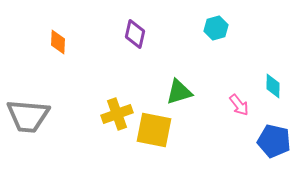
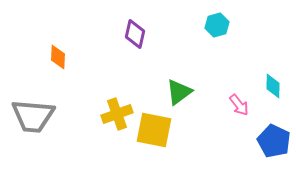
cyan hexagon: moved 1 px right, 3 px up
orange diamond: moved 15 px down
green triangle: rotated 20 degrees counterclockwise
gray trapezoid: moved 5 px right
blue pentagon: rotated 12 degrees clockwise
